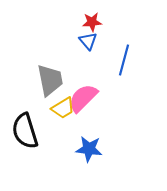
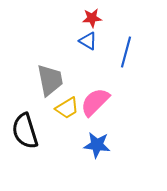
red star: moved 4 px up
blue triangle: rotated 18 degrees counterclockwise
blue line: moved 2 px right, 8 px up
pink semicircle: moved 12 px right, 4 px down
yellow trapezoid: moved 4 px right
blue star: moved 8 px right, 4 px up
